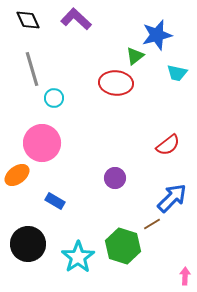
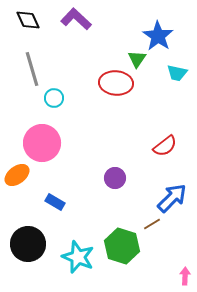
blue star: moved 1 px right, 1 px down; rotated 24 degrees counterclockwise
green triangle: moved 2 px right, 3 px down; rotated 18 degrees counterclockwise
red semicircle: moved 3 px left, 1 px down
blue rectangle: moved 1 px down
green hexagon: moved 1 px left
cyan star: rotated 16 degrees counterclockwise
